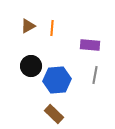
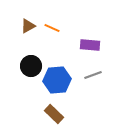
orange line: rotated 70 degrees counterclockwise
gray line: moved 2 px left; rotated 60 degrees clockwise
